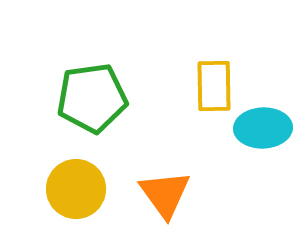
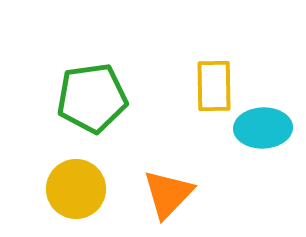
orange triangle: moved 3 px right; rotated 20 degrees clockwise
